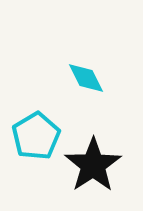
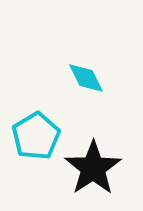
black star: moved 3 px down
